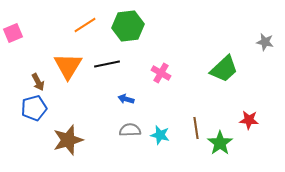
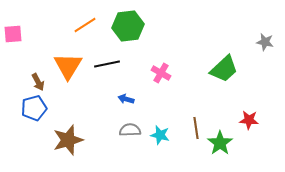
pink square: moved 1 px down; rotated 18 degrees clockwise
